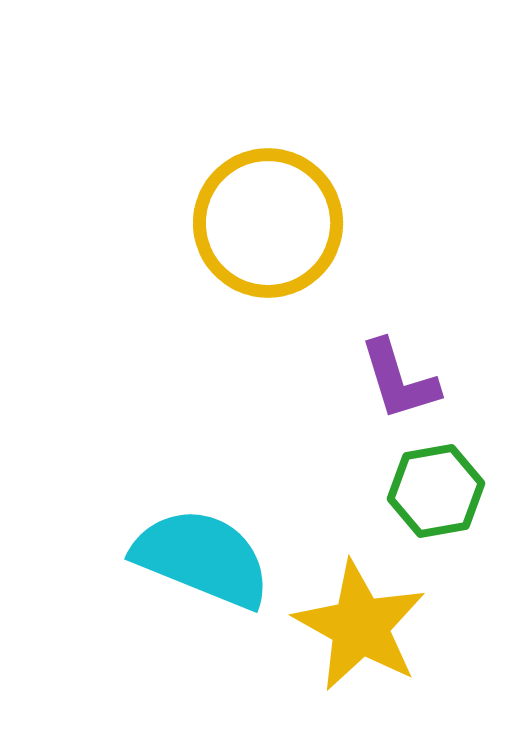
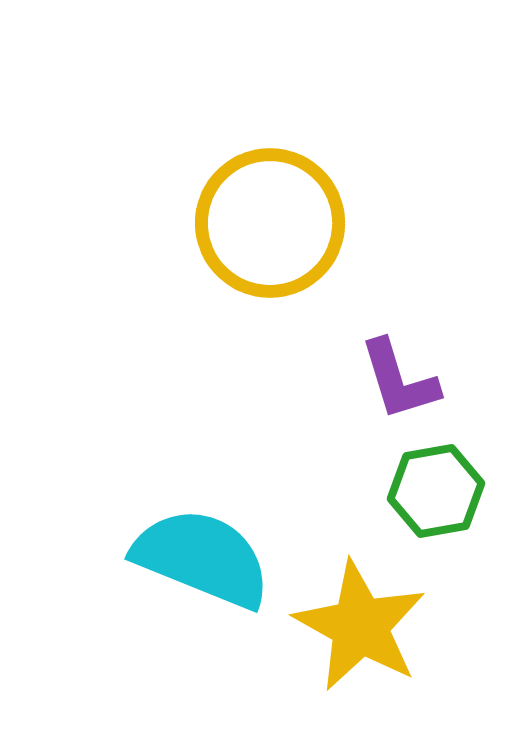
yellow circle: moved 2 px right
